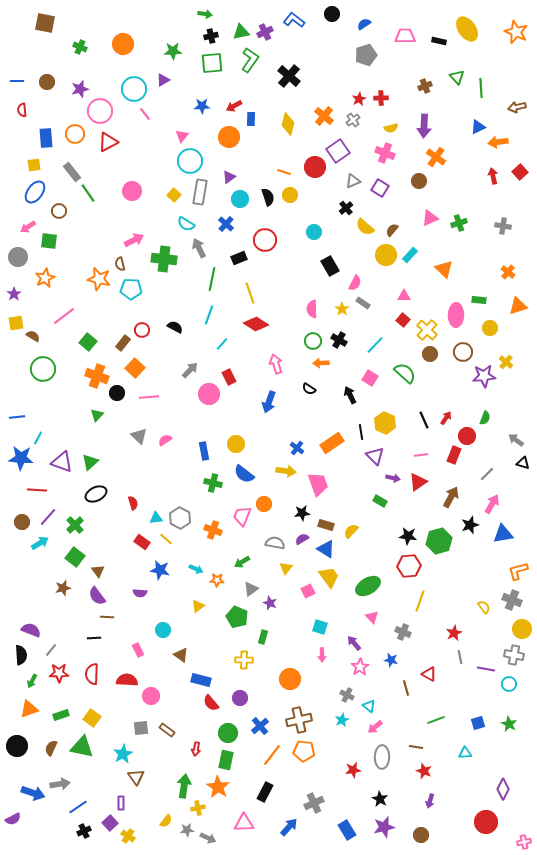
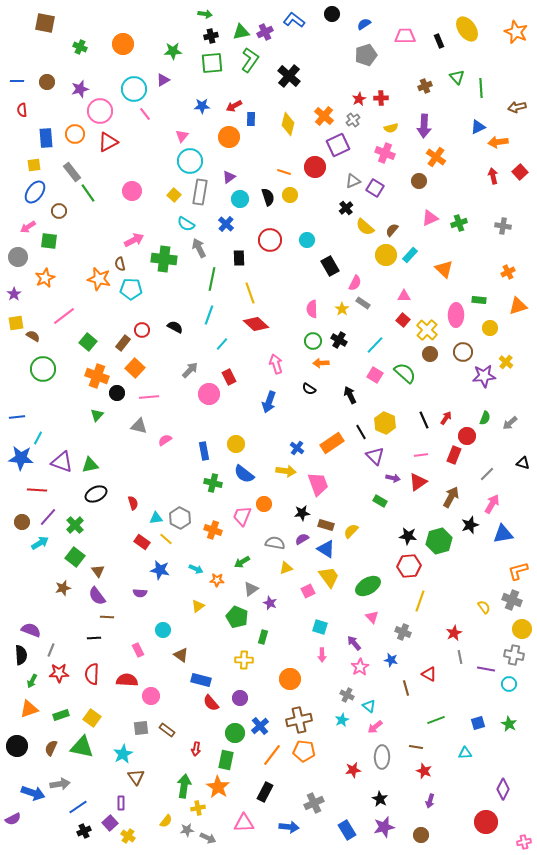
black rectangle at (439, 41): rotated 56 degrees clockwise
purple square at (338, 151): moved 6 px up; rotated 10 degrees clockwise
purple square at (380, 188): moved 5 px left
cyan circle at (314, 232): moved 7 px left, 8 px down
red circle at (265, 240): moved 5 px right
black rectangle at (239, 258): rotated 70 degrees counterclockwise
orange cross at (508, 272): rotated 24 degrees clockwise
red diamond at (256, 324): rotated 10 degrees clockwise
pink square at (370, 378): moved 5 px right, 3 px up
black line at (361, 432): rotated 21 degrees counterclockwise
gray triangle at (139, 436): moved 10 px up; rotated 30 degrees counterclockwise
gray arrow at (516, 440): moved 6 px left, 17 px up; rotated 77 degrees counterclockwise
green triangle at (90, 462): moved 3 px down; rotated 30 degrees clockwise
yellow triangle at (286, 568): rotated 32 degrees clockwise
gray line at (51, 650): rotated 16 degrees counterclockwise
green circle at (228, 733): moved 7 px right
blue arrow at (289, 827): rotated 54 degrees clockwise
